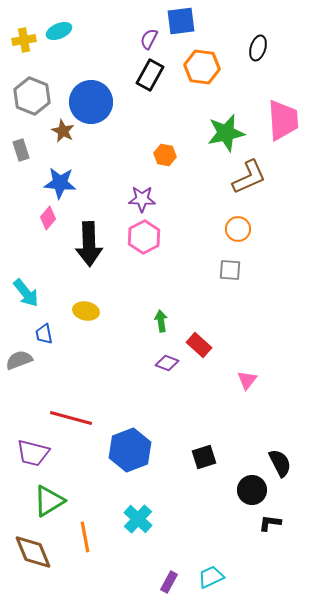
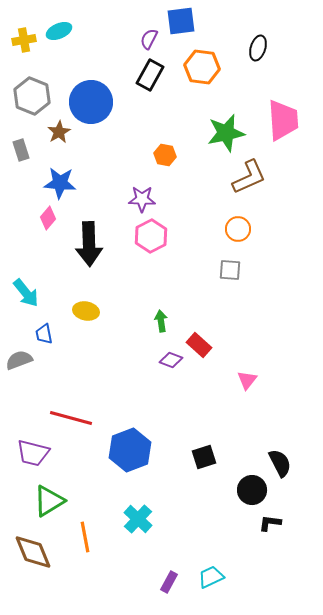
brown star at (63, 131): moved 4 px left, 1 px down; rotated 15 degrees clockwise
pink hexagon at (144, 237): moved 7 px right, 1 px up
purple diamond at (167, 363): moved 4 px right, 3 px up
